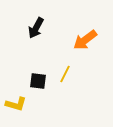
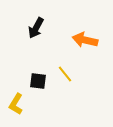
orange arrow: rotated 50 degrees clockwise
yellow line: rotated 66 degrees counterclockwise
yellow L-shape: rotated 105 degrees clockwise
